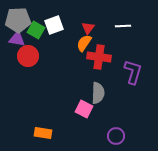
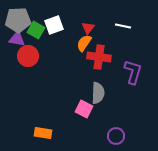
white line: rotated 14 degrees clockwise
